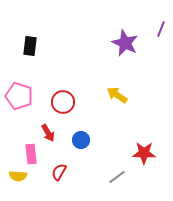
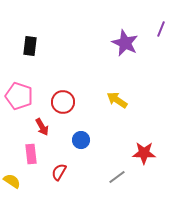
yellow arrow: moved 5 px down
red arrow: moved 6 px left, 6 px up
yellow semicircle: moved 6 px left, 5 px down; rotated 150 degrees counterclockwise
